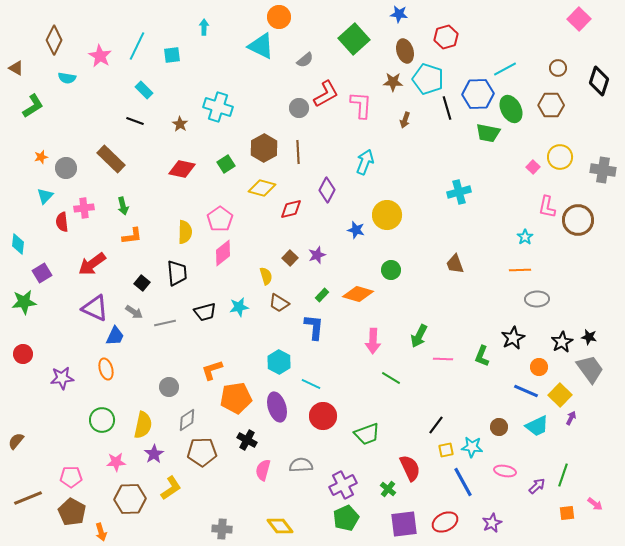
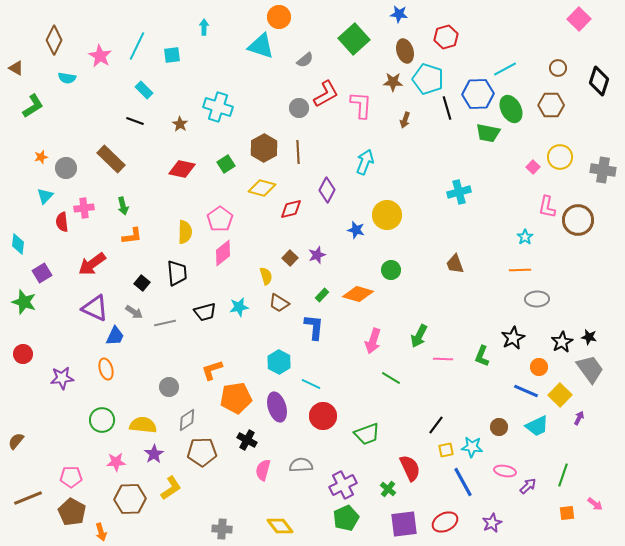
cyan triangle at (261, 46): rotated 8 degrees counterclockwise
green star at (24, 302): rotated 25 degrees clockwise
pink arrow at (373, 341): rotated 15 degrees clockwise
purple arrow at (571, 418): moved 8 px right
yellow semicircle at (143, 425): rotated 96 degrees counterclockwise
purple arrow at (537, 486): moved 9 px left
